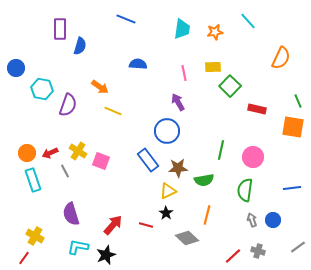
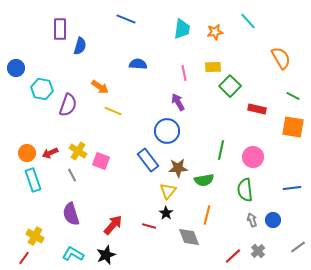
orange semicircle at (281, 58): rotated 55 degrees counterclockwise
green line at (298, 101): moved 5 px left, 5 px up; rotated 40 degrees counterclockwise
gray line at (65, 171): moved 7 px right, 4 px down
green semicircle at (245, 190): rotated 15 degrees counterclockwise
yellow triangle at (168, 191): rotated 24 degrees counterclockwise
red line at (146, 225): moved 3 px right, 1 px down
gray diamond at (187, 238): moved 2 px right, 1 px up; rotated 25 degrees clockwise
cyan L-shape at (78, 247): moved 5 px left, 7 px down; rotated 20 degrees clockwise
gray cross at (258, 251): rotated 32 degrees clockwise
